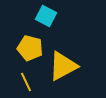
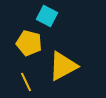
cyan square: moved 1 px right
yellow pentagon: moved 1 px left, 5 px up
